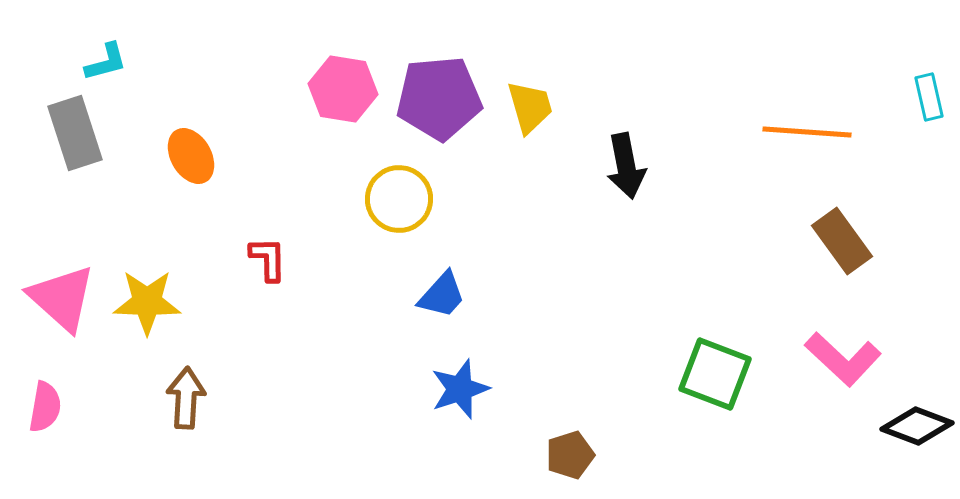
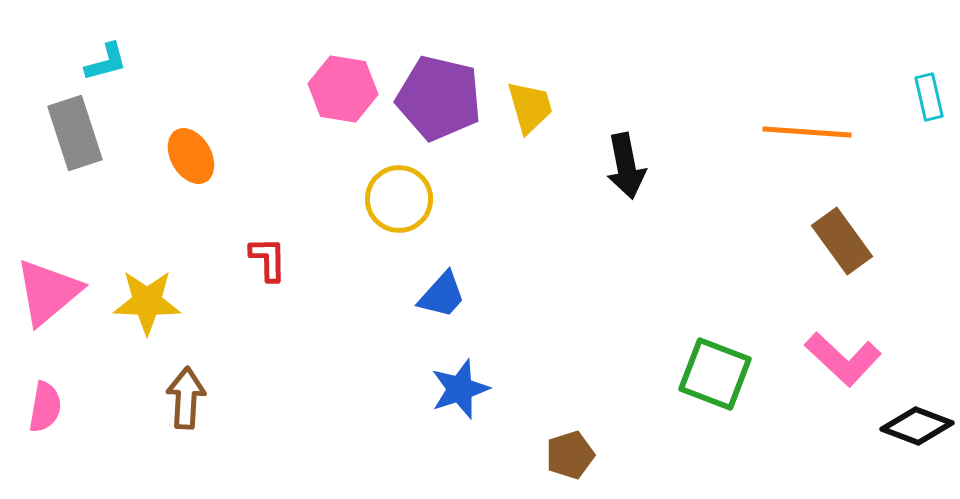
purple pentagon: rotated 18 degrees clockwise
pink triangle: moved 14 px left, 6 px up; rotated 38 degrees clockwise
